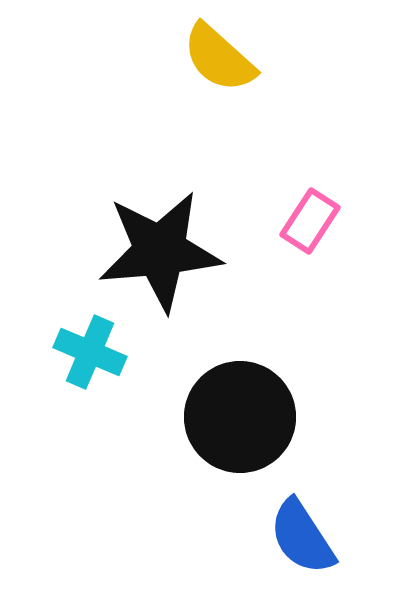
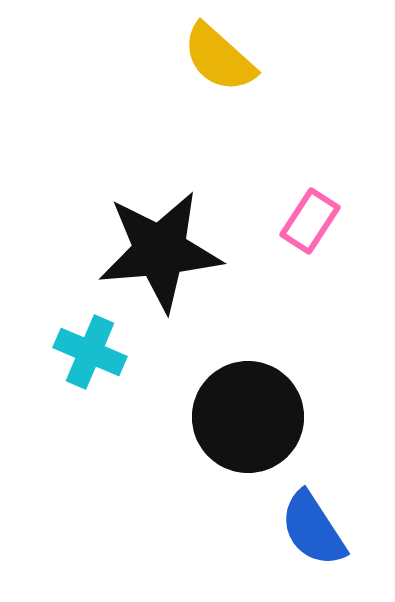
black circle: moved 8 px right
blue semicircle: moved 11 px right, 8 px up
